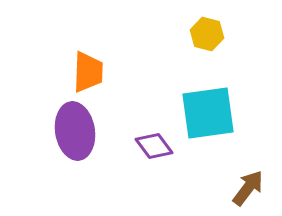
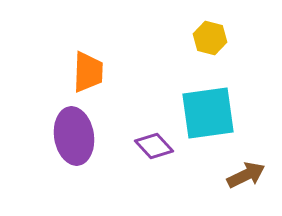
yellow hexagon: moved 3 px right, 4 px down
purple ellipse: moved 1 px left, 5 px down
purple diamond: rotated 6 degrees counterclockwise
brown arrow: moved 2 px left, 13 px up; rotated 27 degrees clockwise
